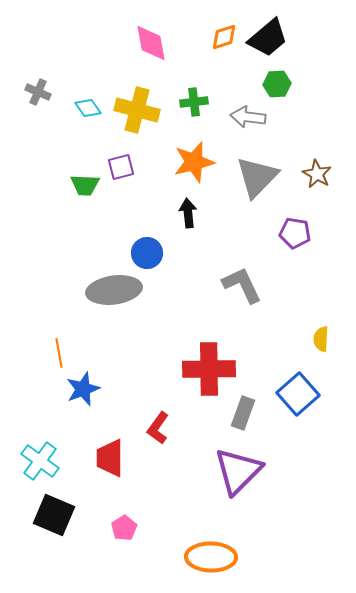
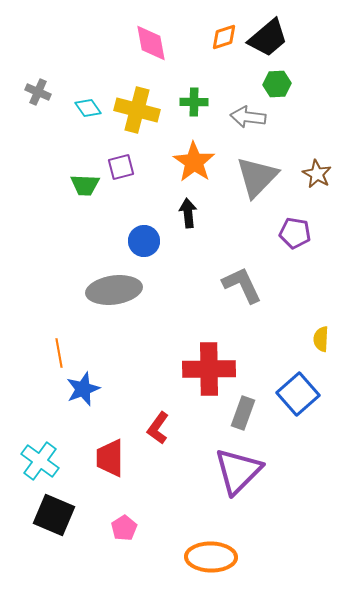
green cross: rotated 8 degrees clockwise
orange star: rotated 24 degrees counterclockwise
blue circle: moved 3 px left, 12 px up
